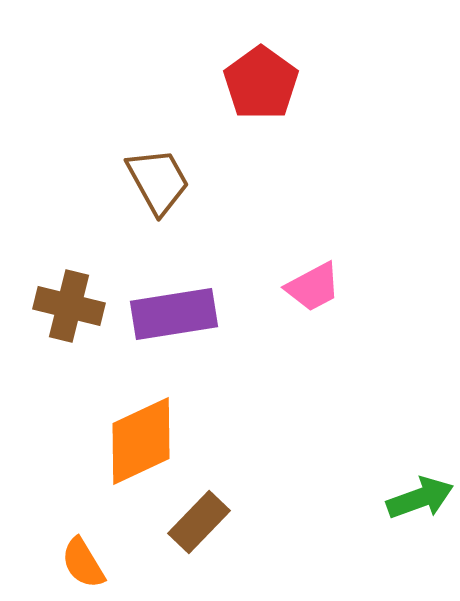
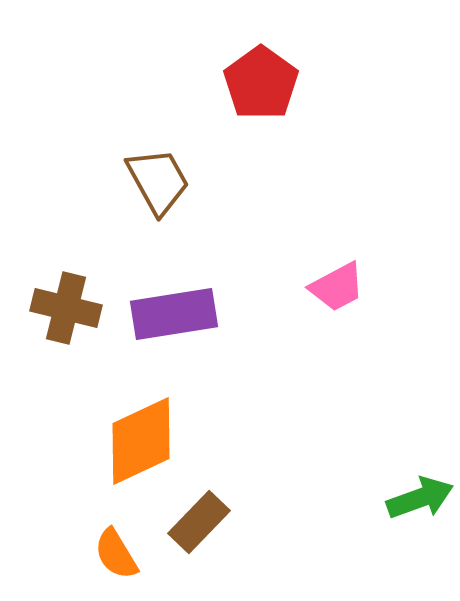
pink trapezoid: moved 24 px right
brown cross: moved 3 px left, 2 px down
orange semicircle: moved 33 px right, 9 px up
